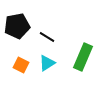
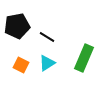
green rectangle: moved 1 px right, 1 px down
